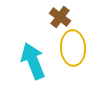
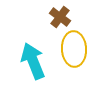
yellow ellipse: moved 1 px right, 1 px down
